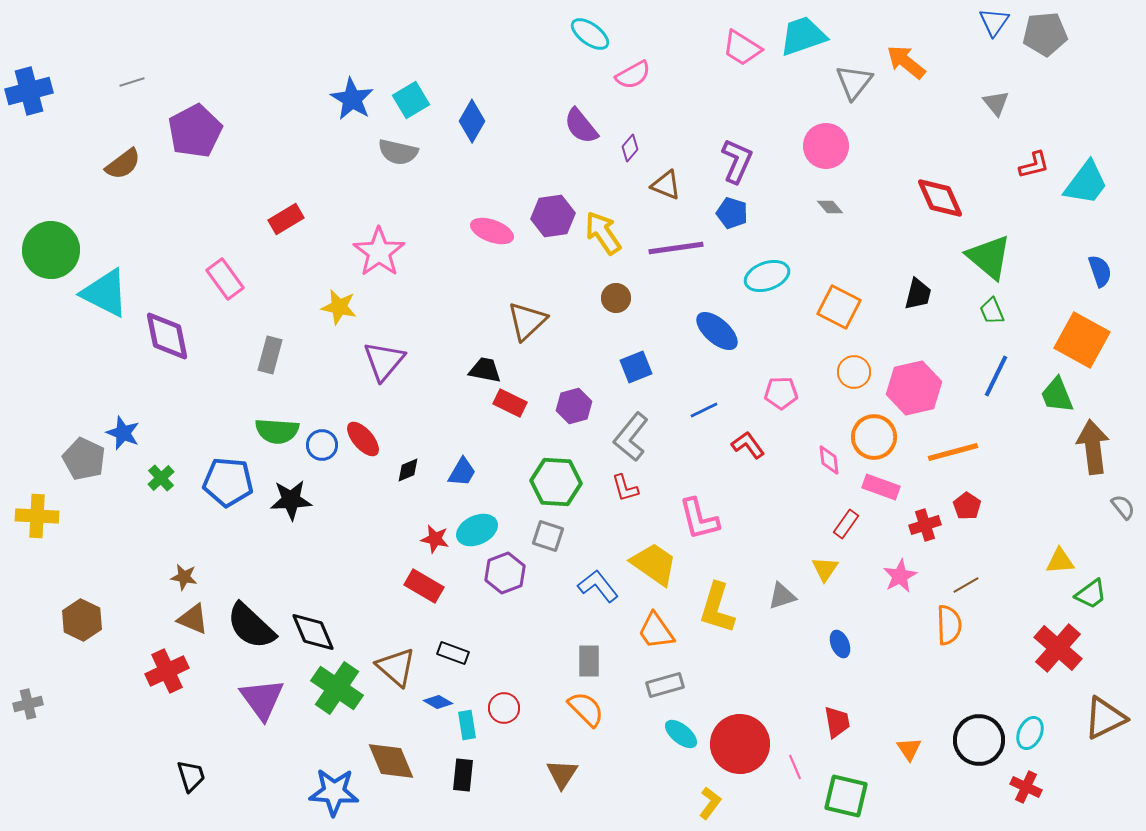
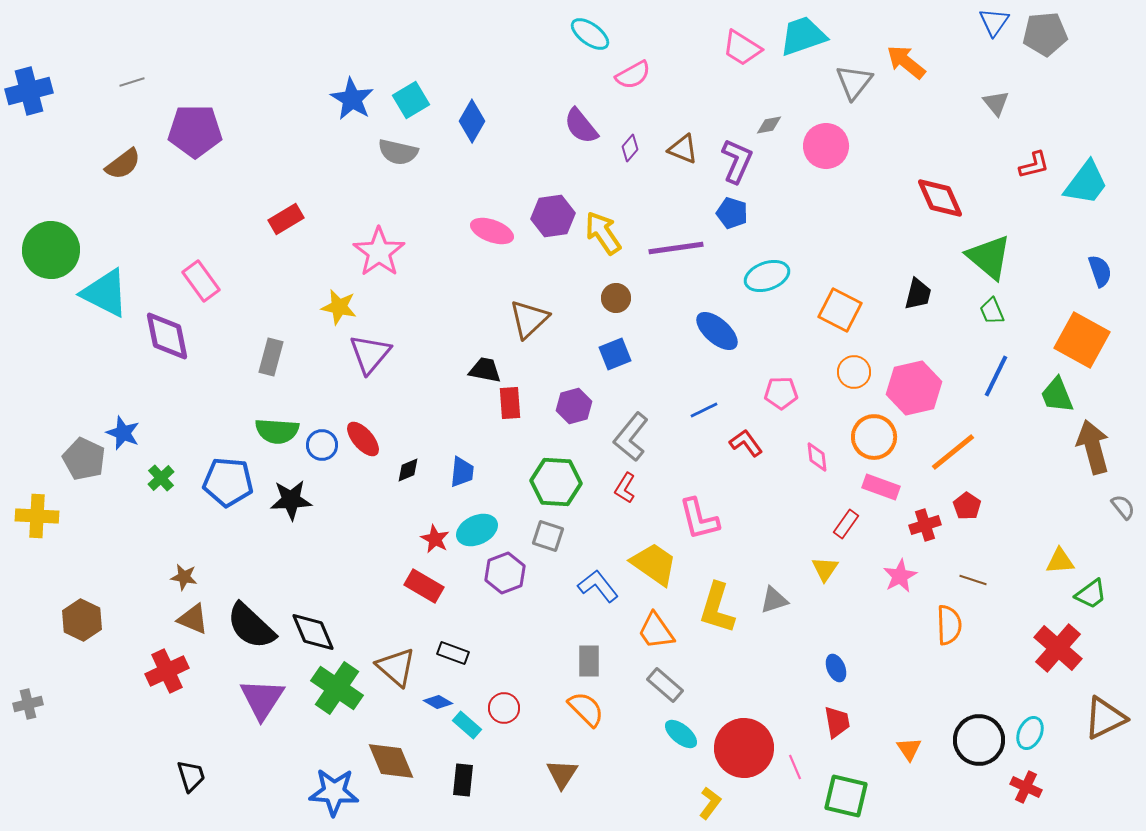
purple pentagon at (195, 131): rotated 28 degrees clockwise
brown triangle at (666, 185): moved 17 px right, 36 px up
gray diamond at (830, 207): moved 61 px left, 82 px up; rotated 60 degrees counterclockwise
pink rectangle at (225, 279): moved 24 px left, 2 px down
orange square at (839, 307): moved 1 px right, 3 px down
brown triangle at (527, 321): moved 2 px right, 2 px up
gray rectangle at (270, 355): moved 1 px right, 2 px down
purple triangle at (384, 361): moved 14 px left, 7 px up
blue square at (636, 367): moved 21 px left, 13 px up
red rectangle at (510, 403): rotated 60 degrees clockwise
red L-shape at (748, 445): moved 2 px left, 2 px up
brown arrow at (1093, 447): rotated 8 degrees counterclockwise
orange line at (953, 452): rotated 24 degrees counterclockwise
pink diamond at (829, 460): moved 12 px left, 3 px up
blue trapezoid at (462, 472): rotated 24 degrees counterclockwise
red L-shape at (625, 488): rotated 48 degrees clockwise
red star at (435, 539): rotated 16 degrees clockwise
brown line at (966, 585): moved 7 px right, 5 px up; rotated 48 degrees clockwise
gray triangle at (782, 596): moved 8 px left, 4 px down
blue ellipse at (840, 644): moved 4 px left, 24 px down
gray rectangle at (665, 685): rotated 57 degrees clockwise
purple triangle at (262, 699): rotated 9 degrees clockwise
cyan rectangle at (467, 725): rotated 40 degrees counterclockwise
red circle at (740, 744): moved 4 px right, 4 px down
black rectangle at (463, 775): moved 5 px down
